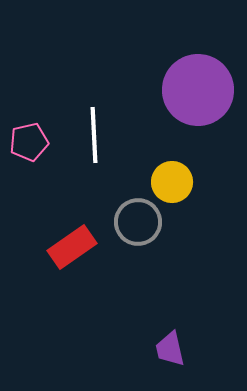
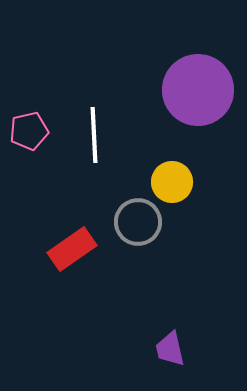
pink pentagon: moved 11 px up
red rectangle: moved 2 px down
